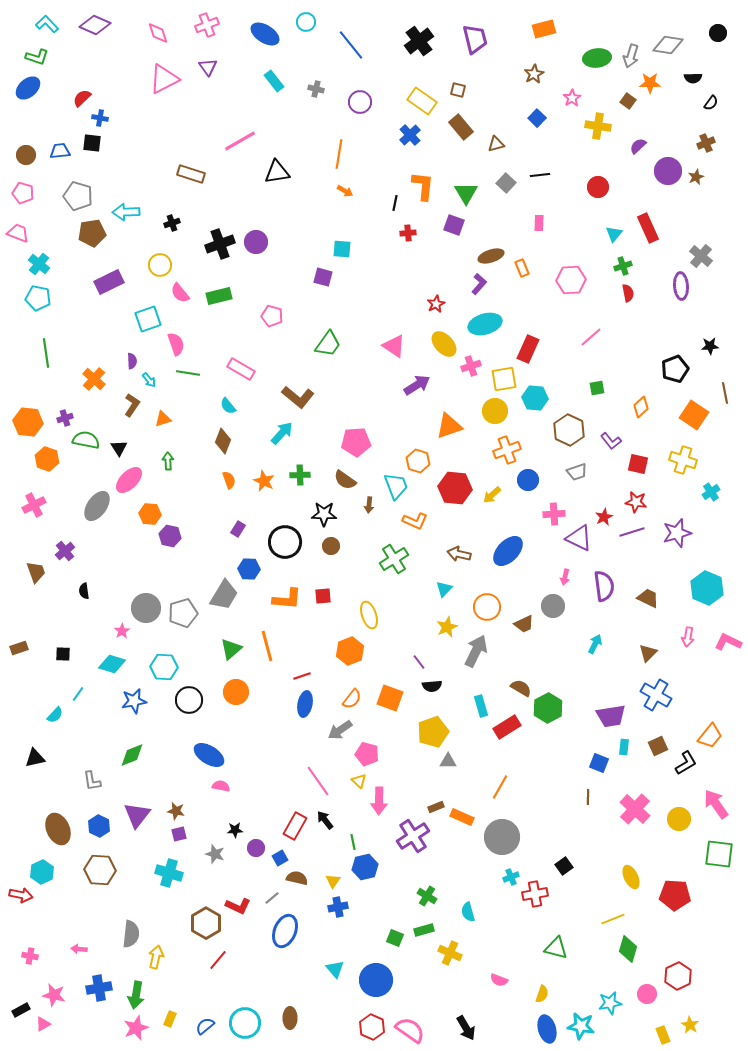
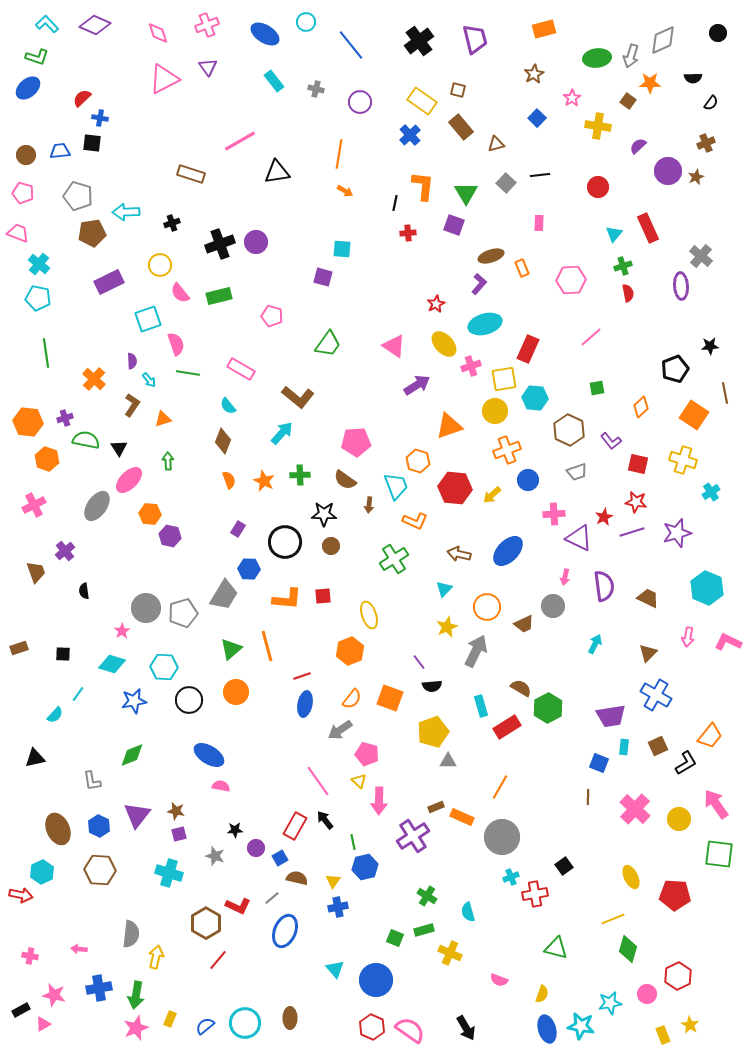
gray diamond at (668, 45): moved 5 px left, 5 px up; rotated 32 degrees counterclockwise
gray star at (215, 854): moved 2 px down
